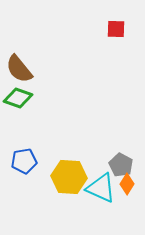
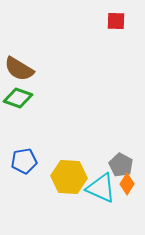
red square: moved 8 px up
brown semicircle: rotated 20 degrees counterclockwise
